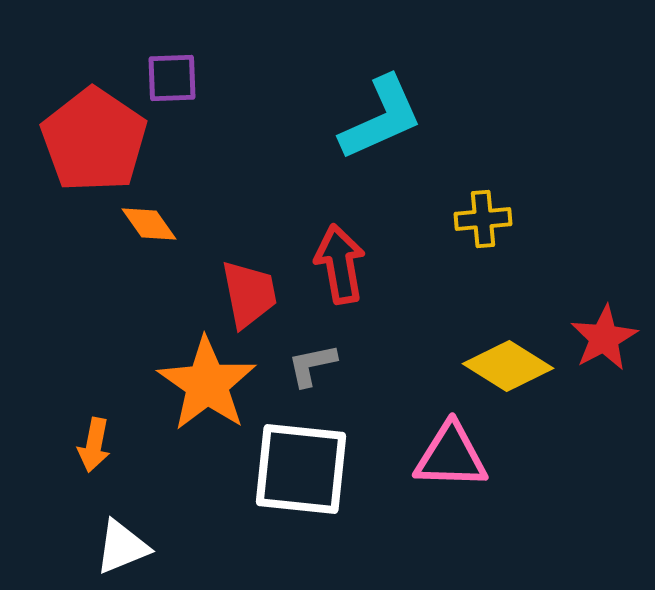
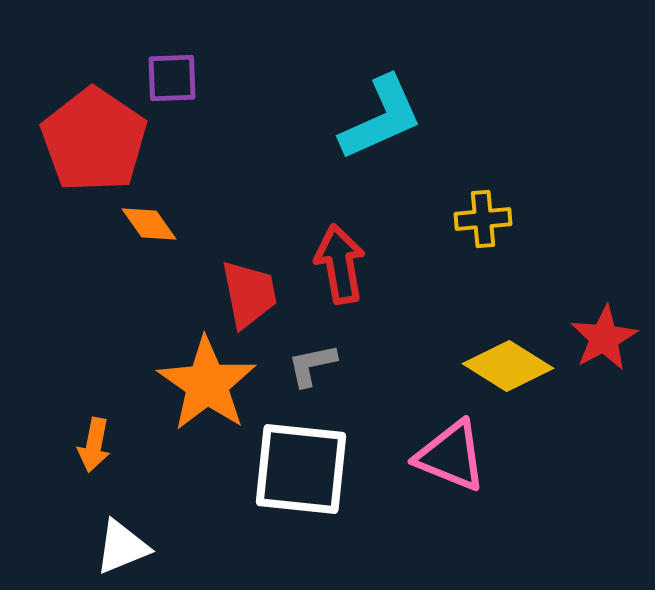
pink triangle: rotated 20 degrees clockwise
